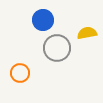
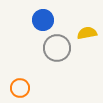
orange circle: moved 15 px down
